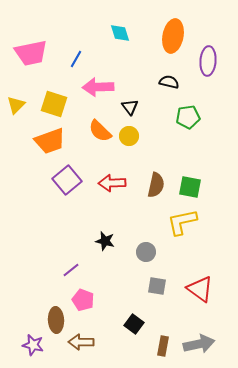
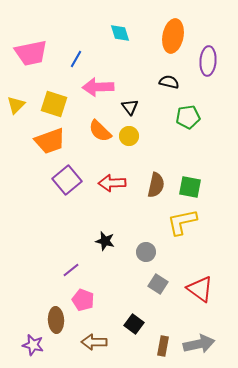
gray square: moved 1 px right, 2 px up; rotated 24 degrees clockwise
brown arrow: moved 13 px right
